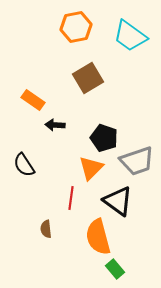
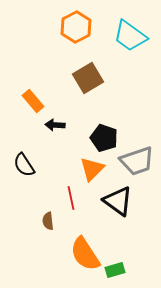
orange hexagon: rotated 16 degrees counterclockwise
orange rectangle: moved 1 px down; rotated 15 degrees clockwise
orange triangle: moved 1 px right, 1 px down
red line: rotated 20 degrees counterclockwise
brown semicircle: moved 2 px right, 8 px up
orange semicircle: moved 13 px left, 17 px down; rotated 18 degrees counterclockwise
green rectangle: moved 1 px down; rotated 66 degrees counterclockwise
